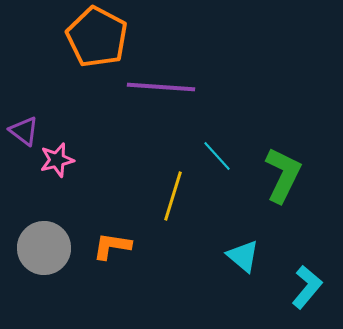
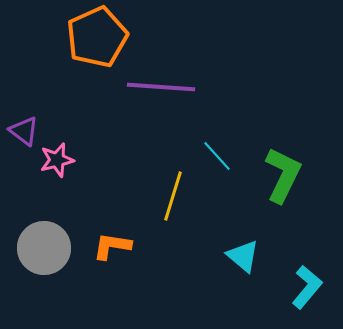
orange pentagon: rotated 20 degrees clockwise
